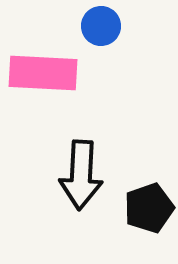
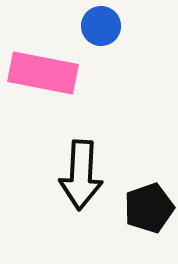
pink rectangle: rotated 8 degrees clockwise
